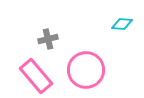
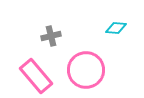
cyan diamond: moved 6 px left, 4 px down
gray cross: moved 3 px right, 3 px up
